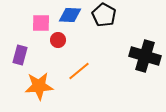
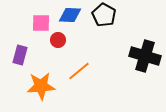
orange star: moved 2 px right
